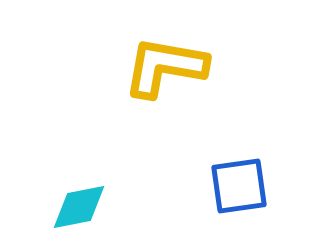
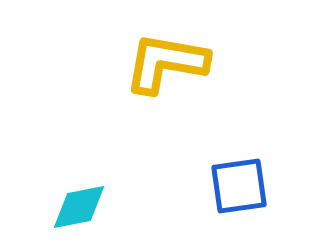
yellow L-shape: moved 1 px right, 4 px up
